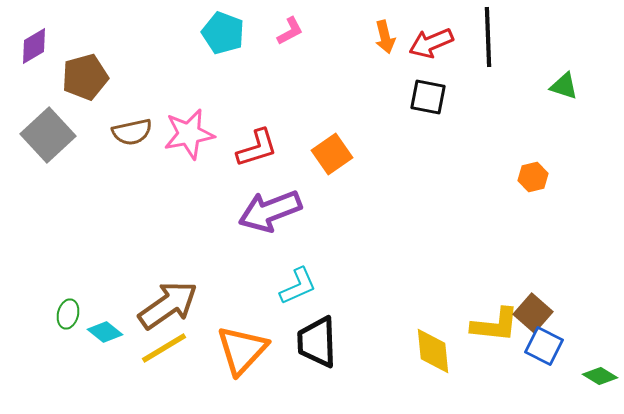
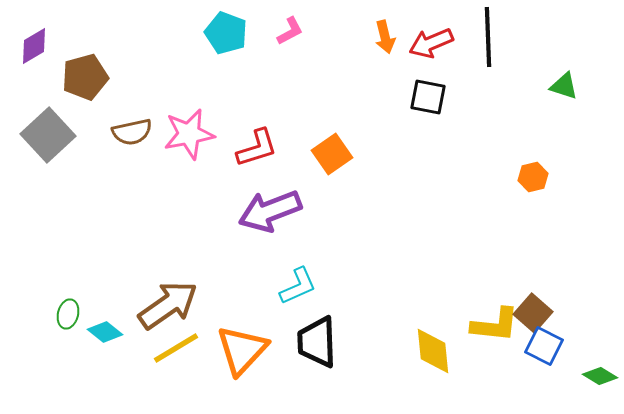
cyan pentagon: moved 3 px right
yellow line: moved 12 px right
